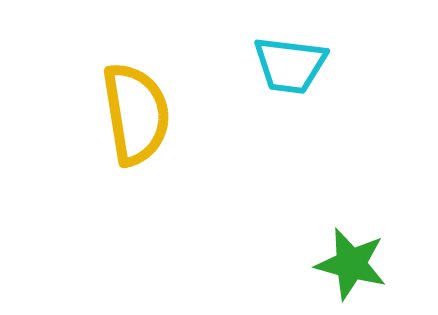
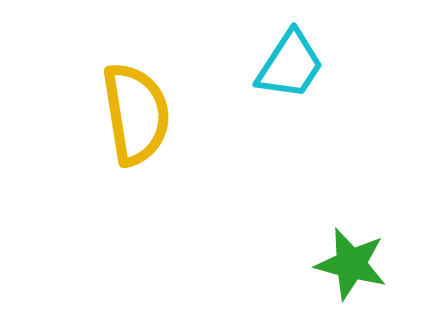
cyan trapezoid: rotated 64 degrees counterclockwise
